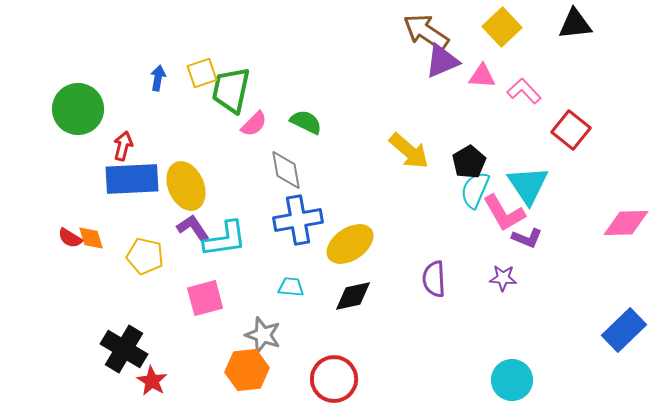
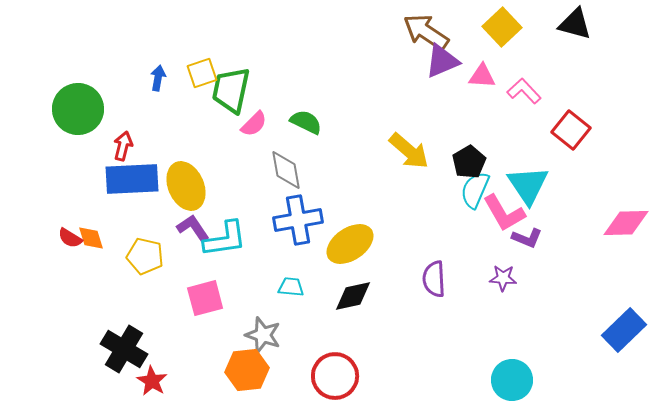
black triangle at (575, 24): rotated 21 degrees clockwise
red circle at (334, 379): moved 1 px right, 3 px up
